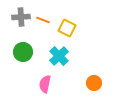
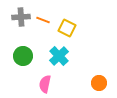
green circle: moved 4 px down
orange circle: moved 5 px right
